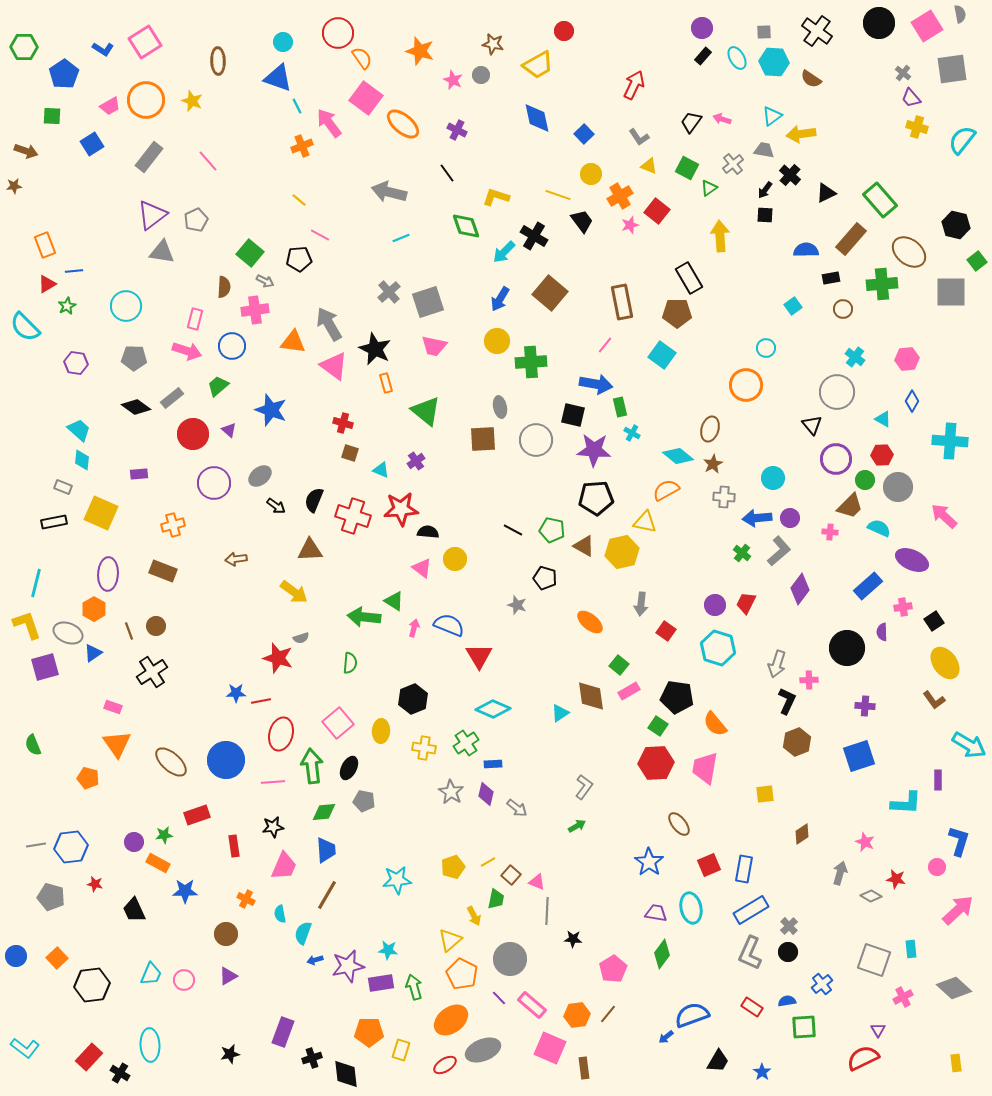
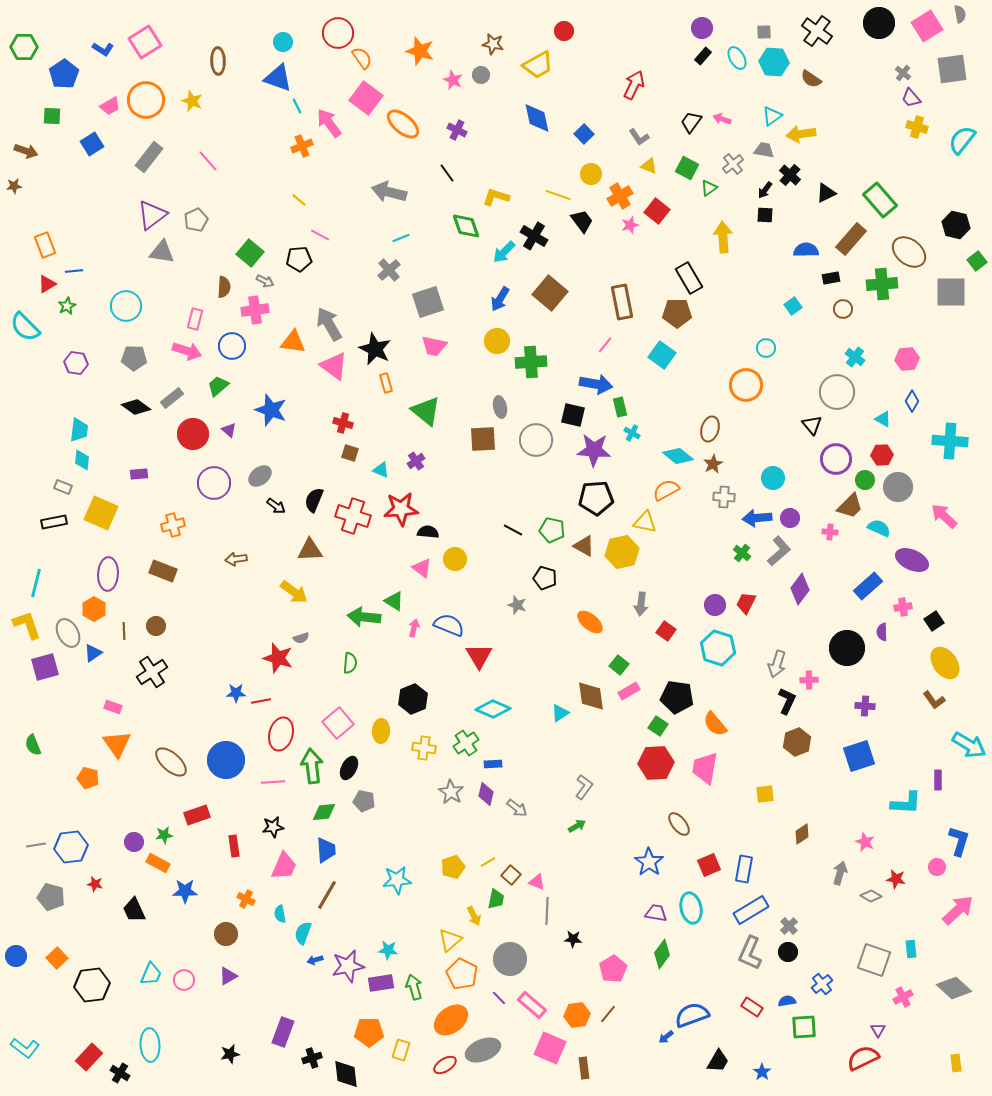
yellow arrow at (720, 236): moved 3 px right, 1 px down
gray cross at (389, 292): moved 22 px up
cyan trapezoid at (79, 430): rotated 55 degrees clockwise
brown line at (129, 631): moved 5 px left; rotated 18 degrees clockwise
gray ellipse at (68, 633): rotated 40 degrees clockwise
